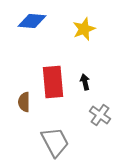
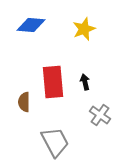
blue diamond: moved 1 px left, 4 px down
